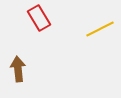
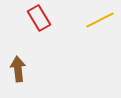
yellow line: moved 9 px up
